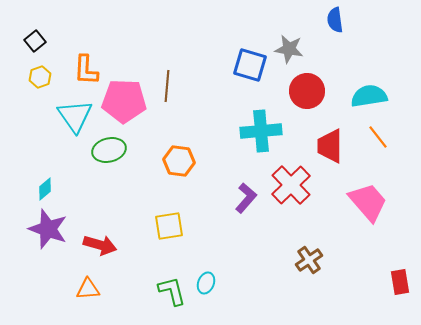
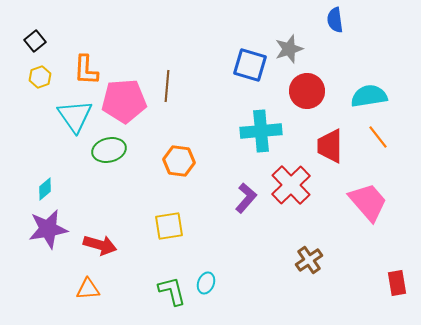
gray star: rotated 28 degrees counterclockwise
pink pentagon: rotated 6 degrees counterclockwise
purple star: rotated 30 degrees counterclockwise
red rectangle: moved 3 px left, 1 px down
